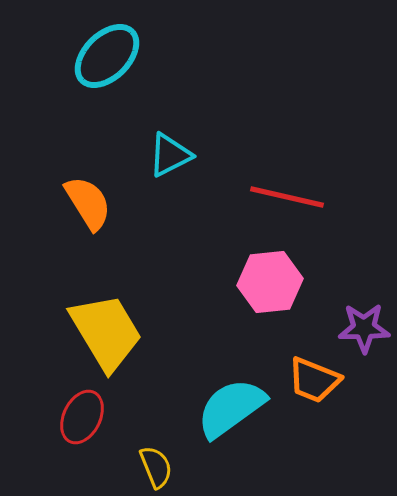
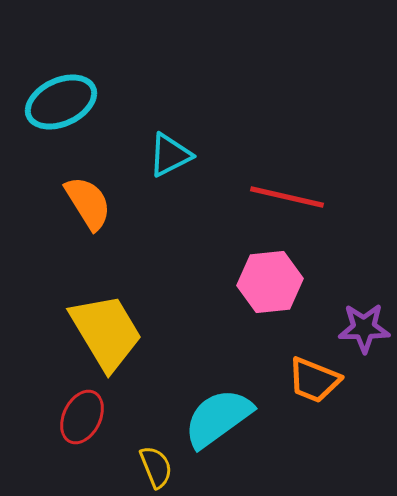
cyan ellipse: moved 46 px left, 46 px down; rotated 20 degrees clockwise
cyan semicircle: moved 13 px left, 10 px down
